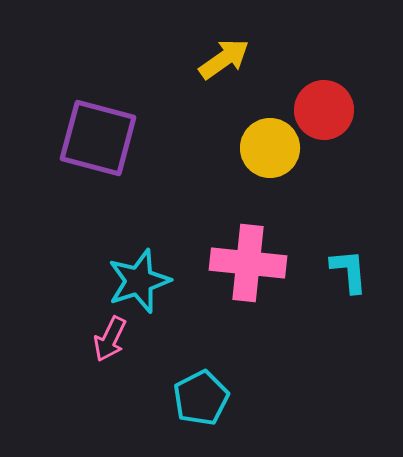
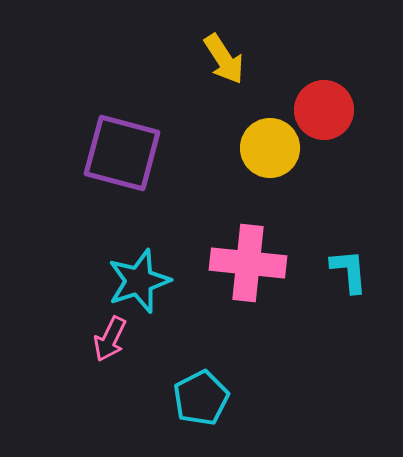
yellow arrow: rotated 92 degrees clockwise
purple square: moved 24 px right, 15 px down
